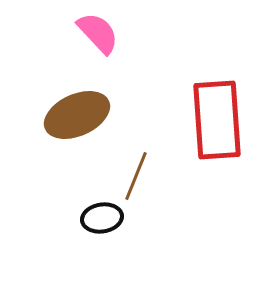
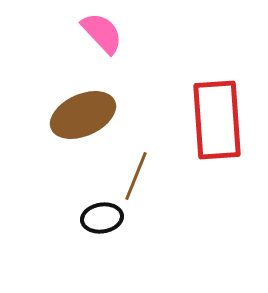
pink semicircle: moved 4 px right
brown ellipse: moved 6 px right
